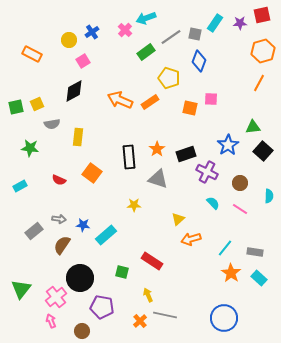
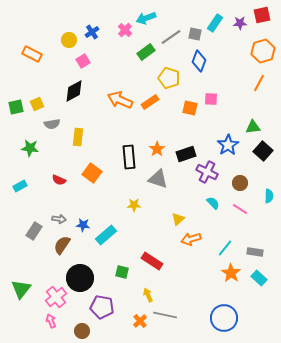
gray rectangle at (34, 231): rotated 18 degrees counterclockwise
